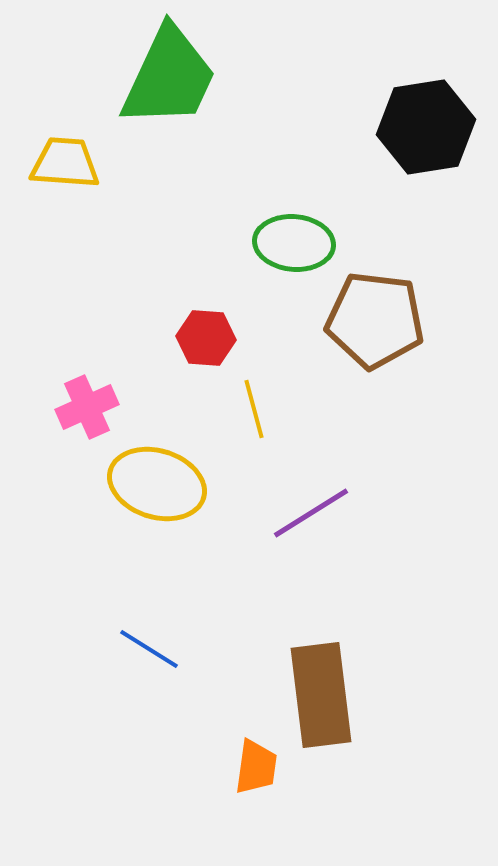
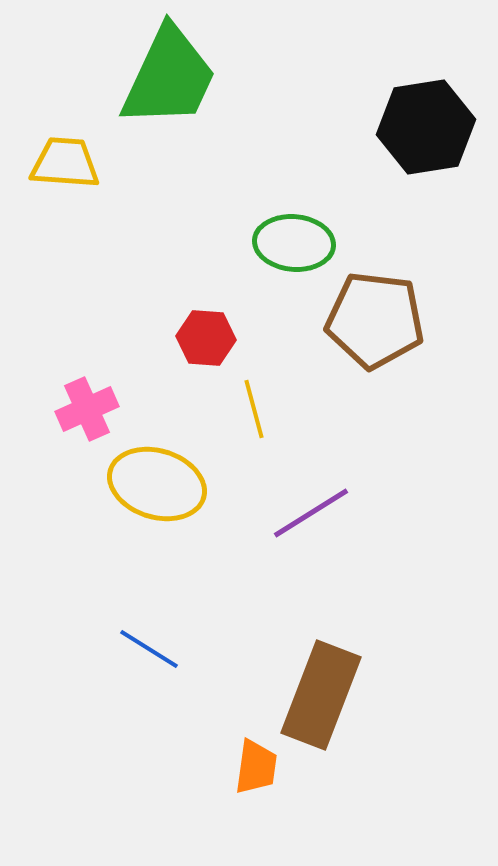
pink cross: moved 2 px down
brown rectangle: rotated 28 degrees clockwise
